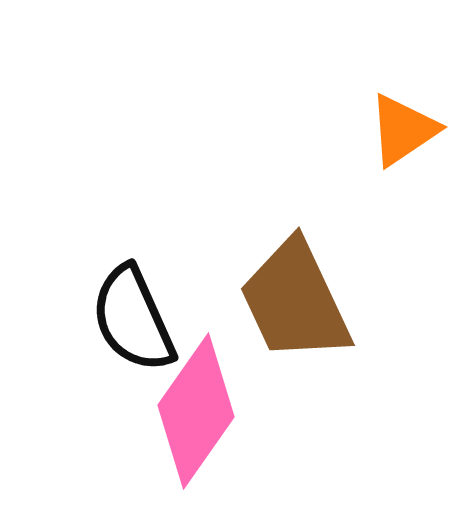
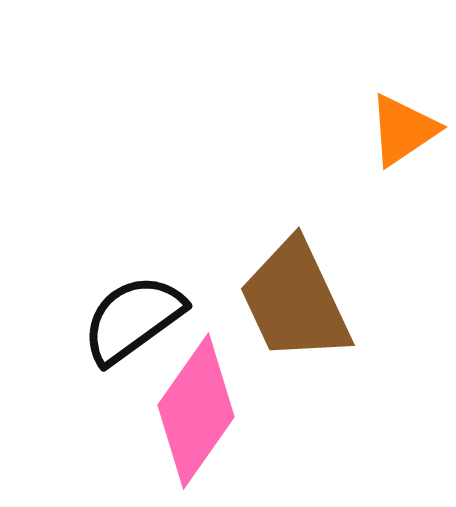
black semicircle: rotated 78 degrees clockwise
